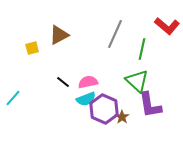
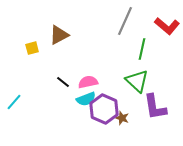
gray line: moved 10 px right, 13 px up
cyan line: moved 1 px right, 4 px down
purple L-shape: moved 5 px right, 2 px down
brown star: moved 1 px down; rotated 16 degrees counterclockwise
